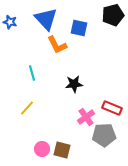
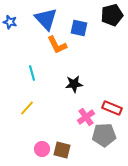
black pentagon: moved 1 px left
